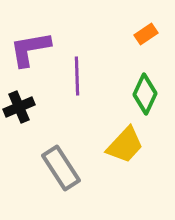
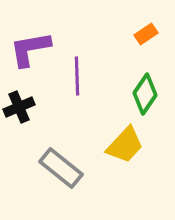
green diamond: rotated 9 degrees clockwise
gray rectangle: rotated 18 degrees counterclockwise
